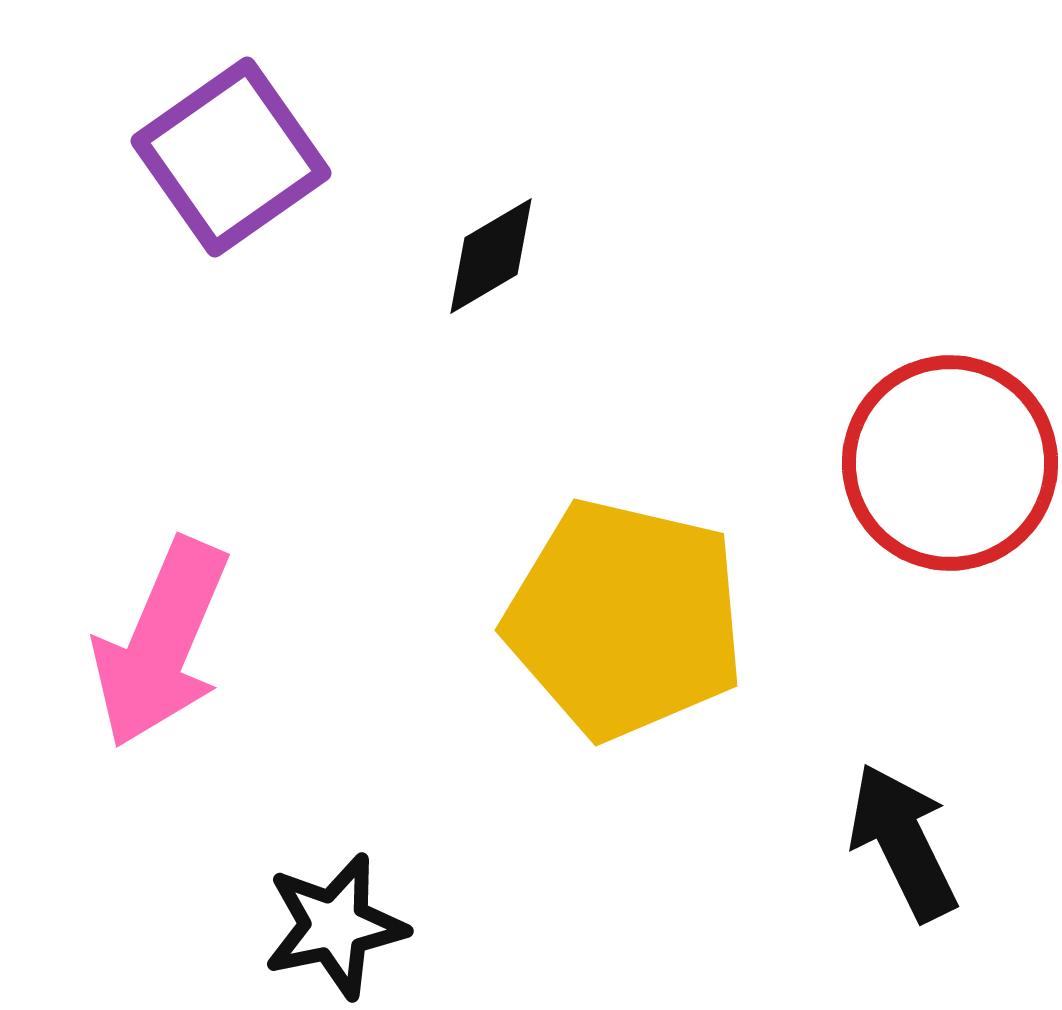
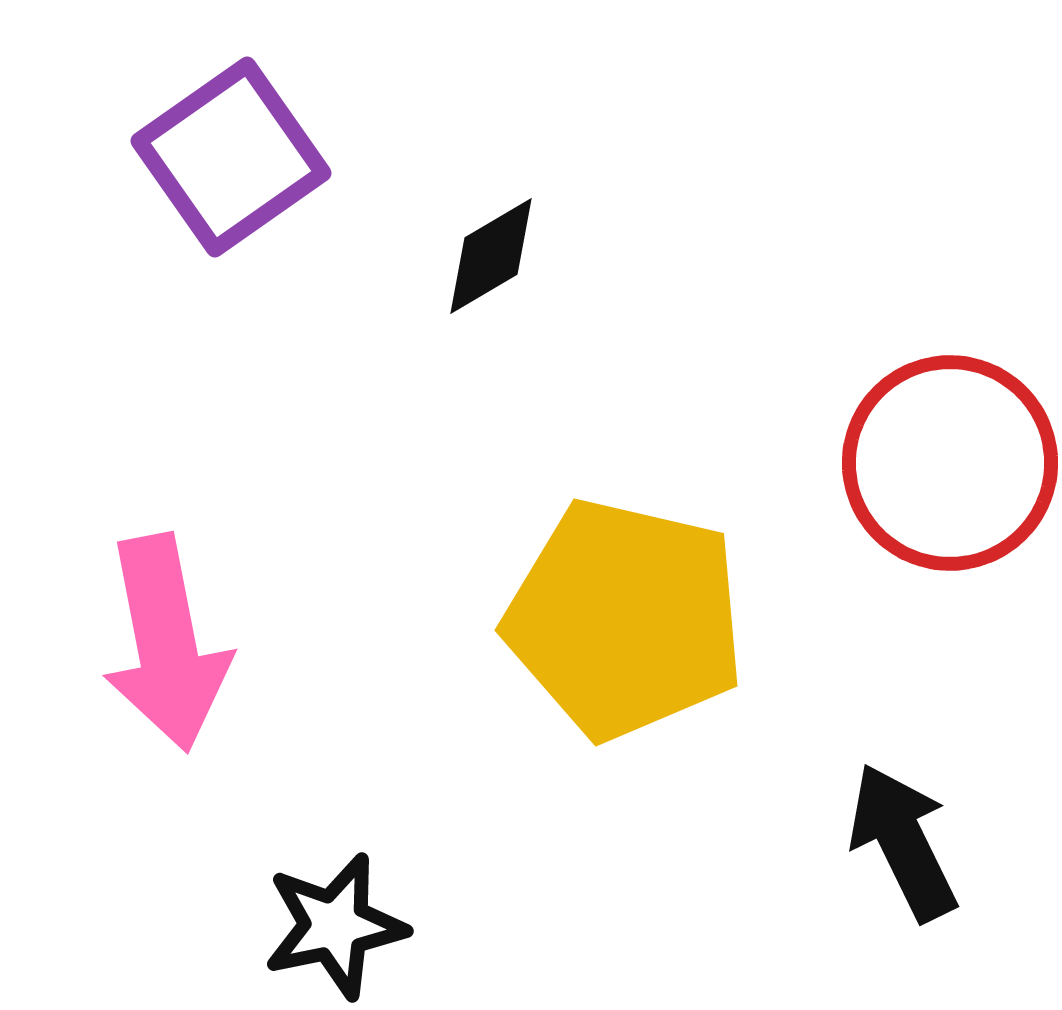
pink arrow: moved 5 px right; rotated 34 degrees counterclockwise
